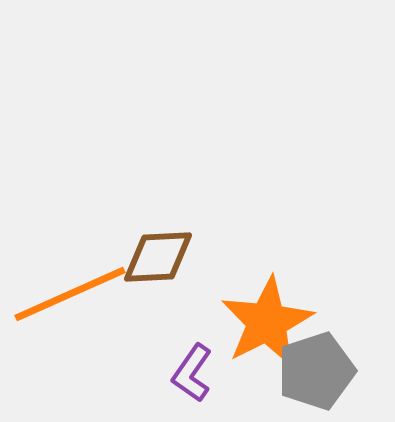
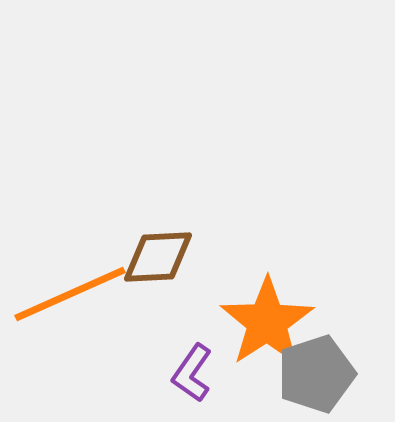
orange star: rotated 6 degrees counterclockwise
gray pentagon: moved 3 px down
